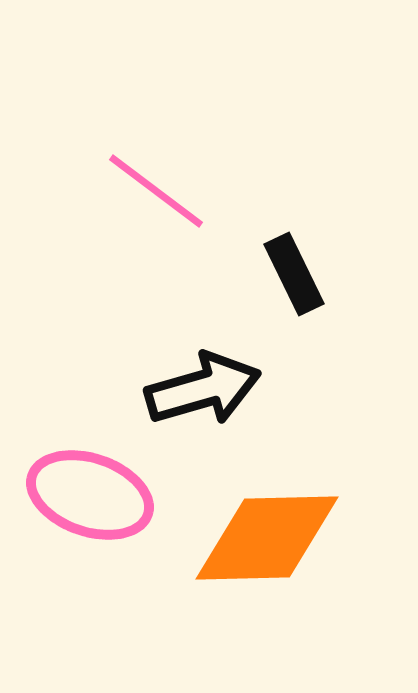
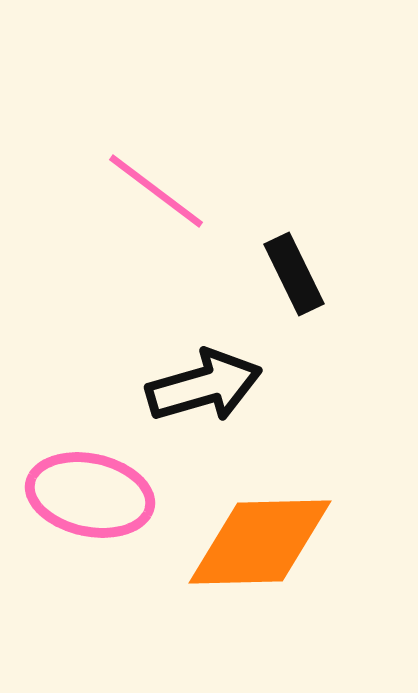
black arrow: moved 1 px right, 3 px up
pink ellipse: rotated 7 degrees counterclockwise
orange diamond: moved 7 px left, 4 px down
